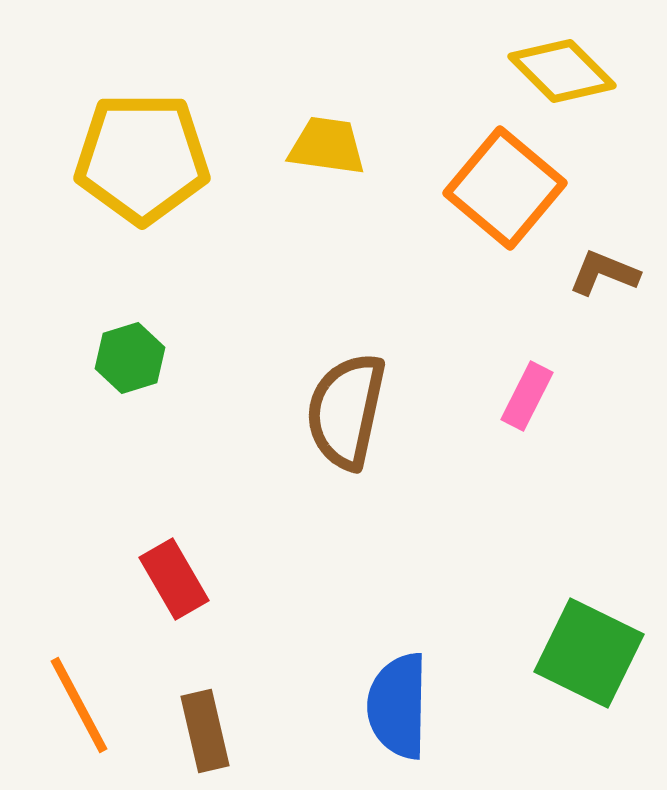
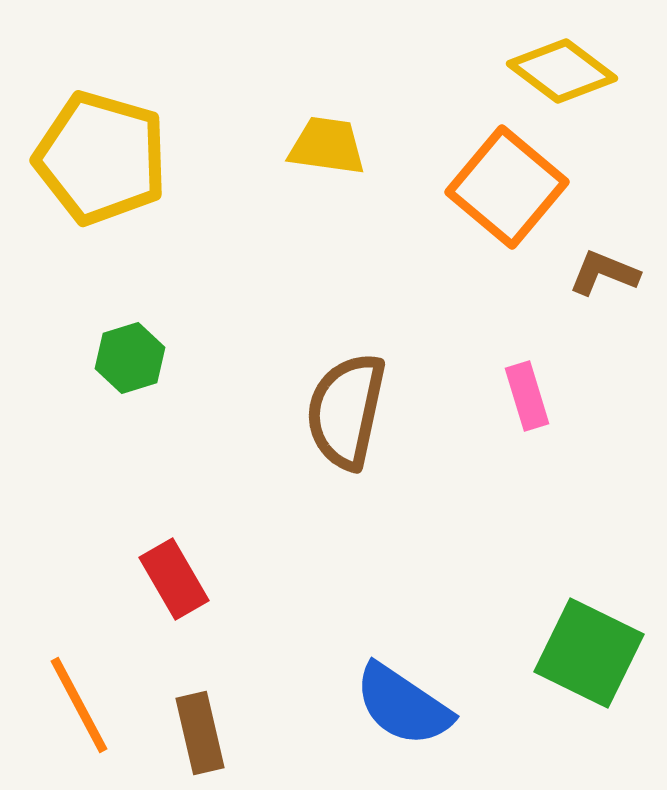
yellow diamond: rotated 8 degrees counterclockwise
yellow pentagon: moved 41 px left; rotated 16 degrees clockwise
orange square: moved 2 px right, 1 px up
pink rectangle: rotated 44 degrees counterclockwise
blue semicircle: moved 5 px right, 1 px up; rotated 57 degrees counterclockwise
brown rectangle: moved 5 px left, 2 px down
